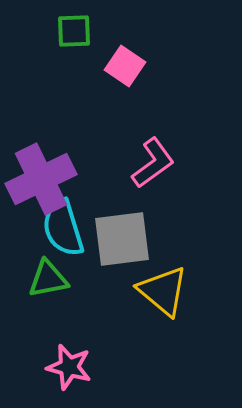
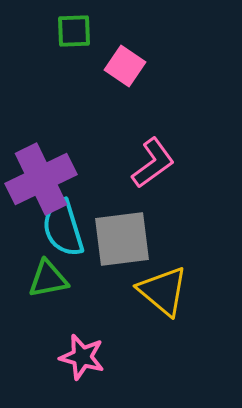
pink star: moved 13 px right, 10 px up
